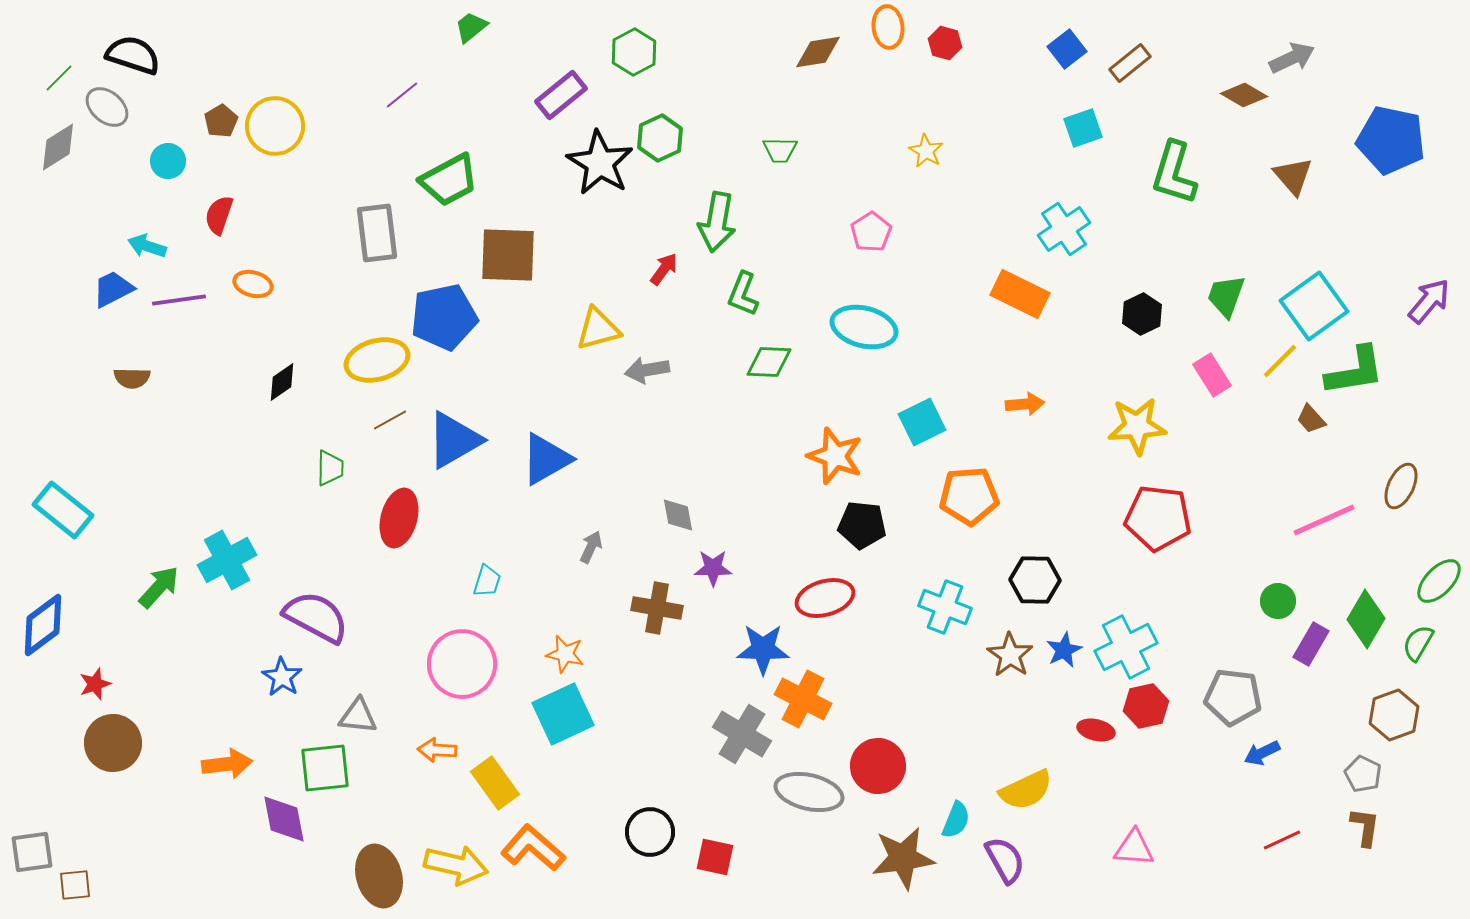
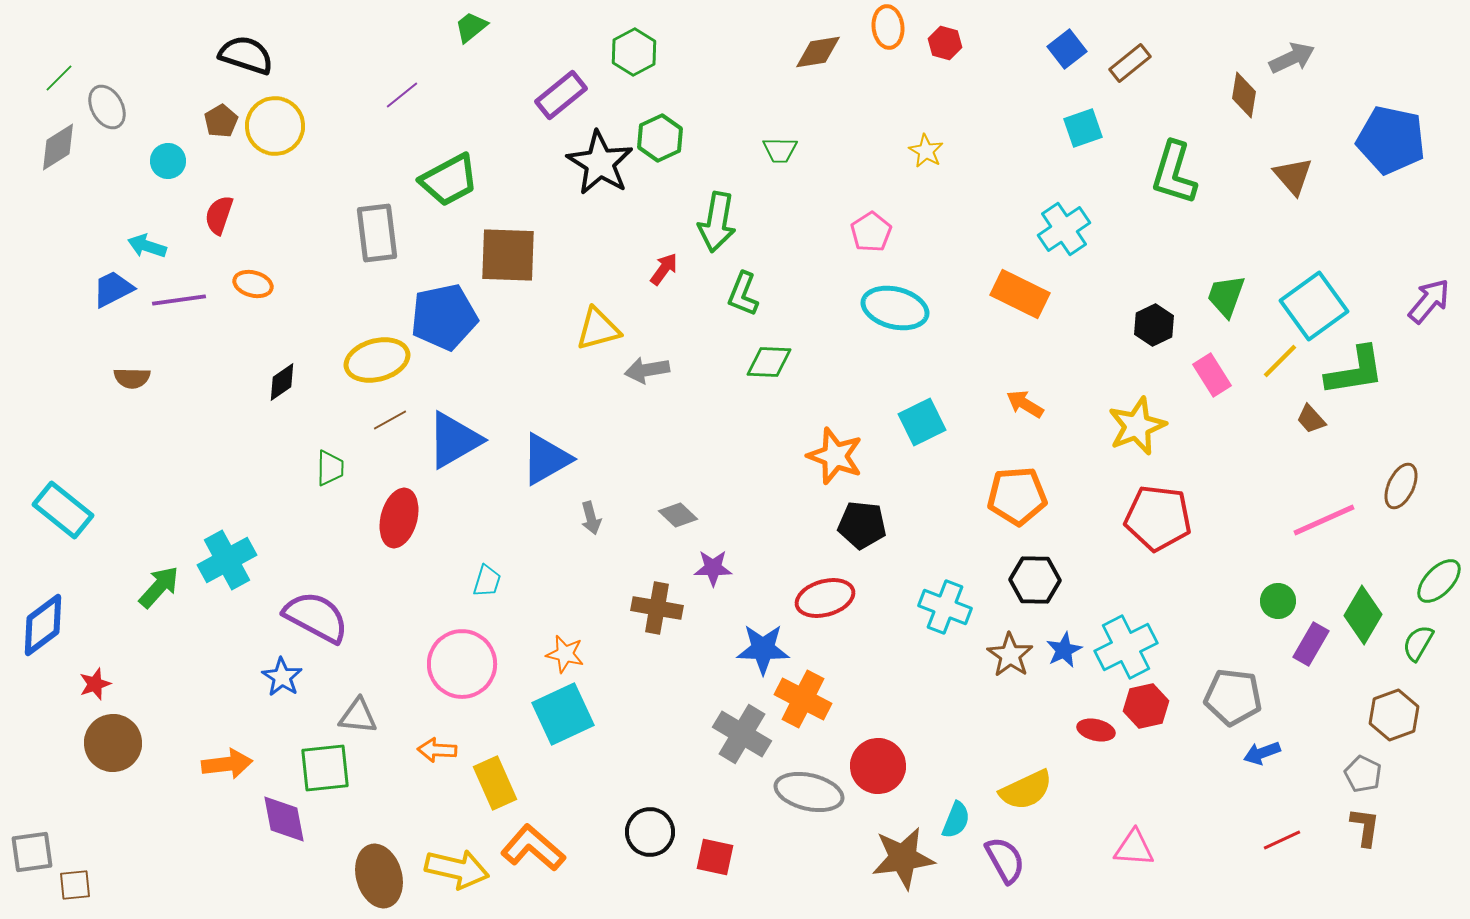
black semicircle at (133, 55): moved 113 px right
brown diamond at (1244, 95): rotated 69 degrees clockwise
gray ellipse at (107, 107): rotated 21 degrees clockwise
black hexagon at (1142, 314): moved 12 px right, 11 px down
cyan ellipse at (864, 327): moved 31 px right, 19 px up
orange arrow at (1025, 404): rotated 144 degrees counterclockwise
yellow star at (1137, 426): rotated 18 degrees counterclockwise
orange pentagon at (969, 496): moved 48 px right
gray diamond at (678, 515): rotated 36 degrees counterclockwise
gray arrow at (591, 547): moved 29 px up; rotated 140 degrees clockwise
green diamond at (1366, 619): moved 3 px left, 4 px up
blue arrow at (1262, 753): rotated 6 degrees clockwise
yellow rectangle at (495, 783): rotated 12 degrees clockwise
yellow arrow at (456, 865): moved 1 px right, 4 px down
